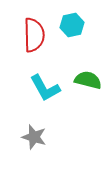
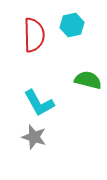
cyan L-shape: moved 6 px left, 15 px down
